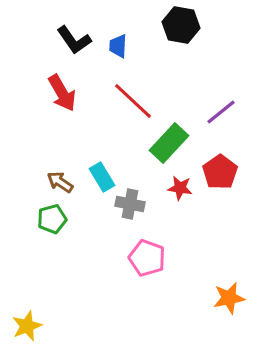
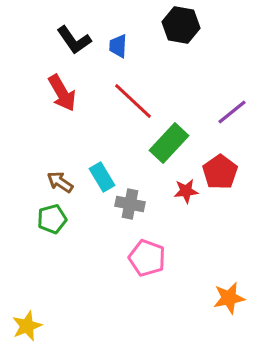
purple line: moved 11 px right
red star: moved 6 px right, 3 px down; rotated 15 degrees counterclockwise
